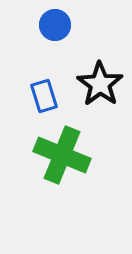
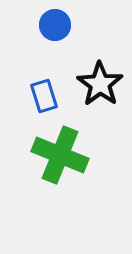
green cross: moved 2 px left
